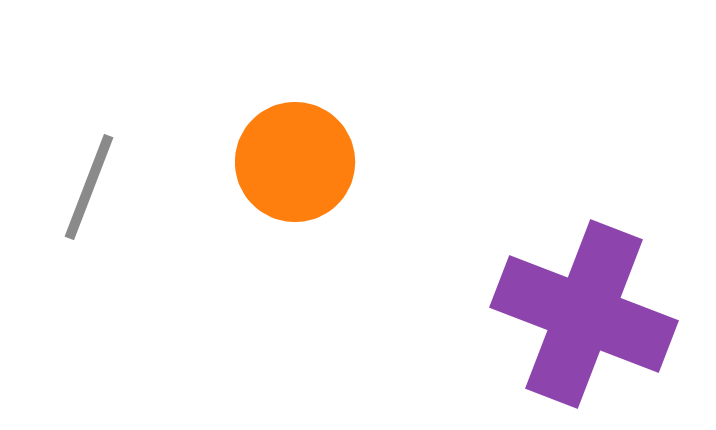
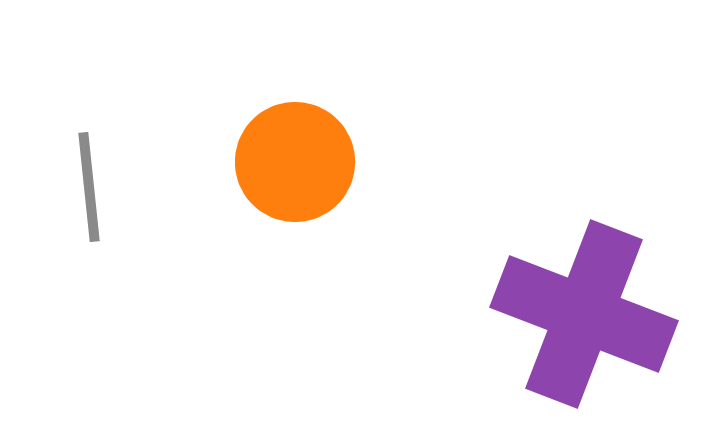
gray line: rotated 27 degrees counterclockwise
